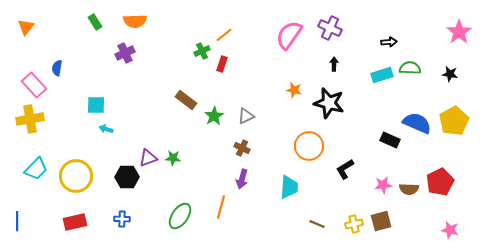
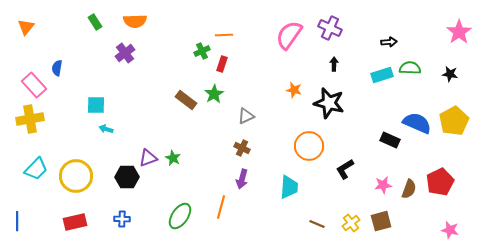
orange line at (224, 35): rotated 36 degrees clockwise
purple cross at (125, 53): rotated 12 degrees counterclockwise
green star at (214, 116): moved 22 px up
green star at (173, 158): rotated 21 degrees clockwise
brown semicircle at (409, 189): rotated 72 degrees counterclockwise
yellow cross at (354, 224): moved 3 px left, 1 px up; rotated 24 degrees counterclockwise
